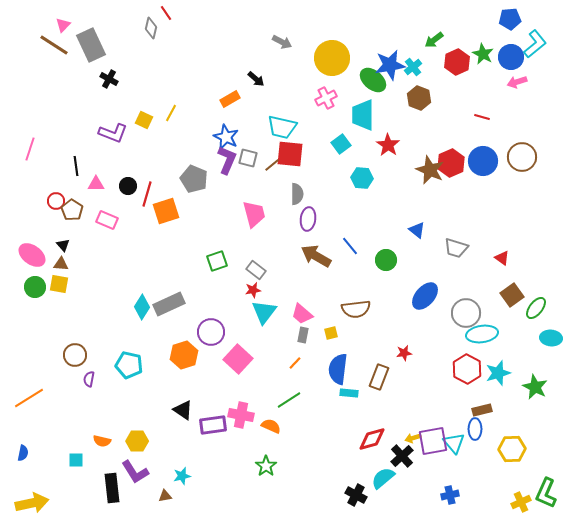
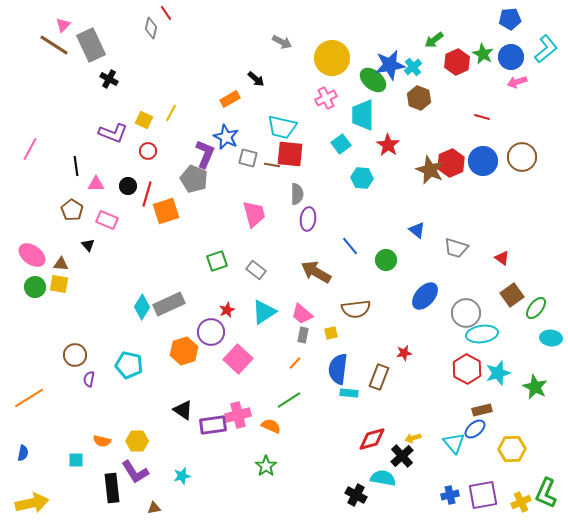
cyan L-shape at (535, 44): moved 11 px right, 5 px down
pink line at (30, 149): rotated 10 degrees clockwise
purple L-shape at (227, 160): moved 22 px left, 6 px up
brown line at (272, 165): rotated 49 degrees clockwise
red circle at (56, 201): moved 92 px right, 50 px up
black triangle at (63, 245): moved 25 px right
brown arrow at (316, 256): moved 16 px down
red star at (253, 290): moved 26 px left, 20 px down; rotated 14 degrees counterclockwise
cyan triangle at (264, 312): rotated 20 degrees clockwise
orange hexagon at (184, 355): moved 4 px up
pink cross at (241, 415): moved 3 px left; rotated 25 degrees counterclockwise
blue ellipse at (475, 429): rotated 50 degrees clockwise
purple square at (433, 441): moved 50 px right, 54 px down
cyan semicircle at (383, 478): rotated 50 degrees clockwise
brown triangle at (165, 496): moved 11 px left, 12 px down
